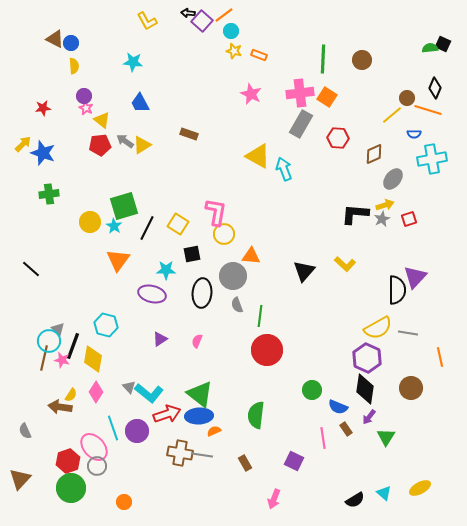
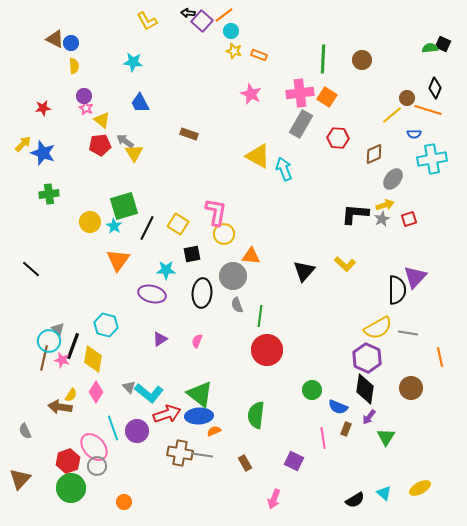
yellow triangle at (142, 145): moved 8 px left, 8 px down; rotated 30 degrees counterclockwise
brown rectangle at (346, 429): rotated 56 degrees clockwise
